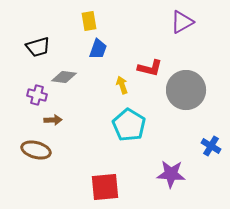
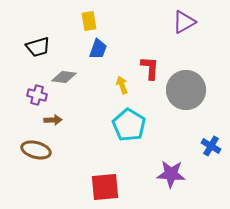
purple triangle: moved 2 px right
red L-shape: rotated 100 degrees counterclockwise
